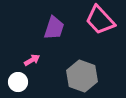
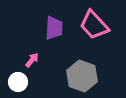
pink trapezoid: moved 6 px left, 5 px down
purple trapezoid: rotated 15 degrees counterclockwise
pink arrow: rotated 21 degrees counterclockwise
